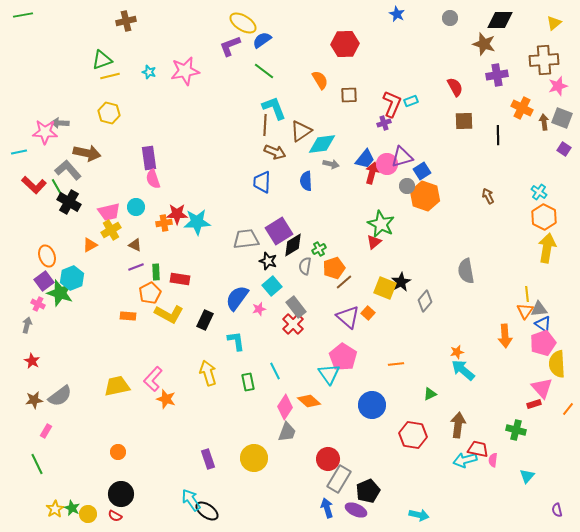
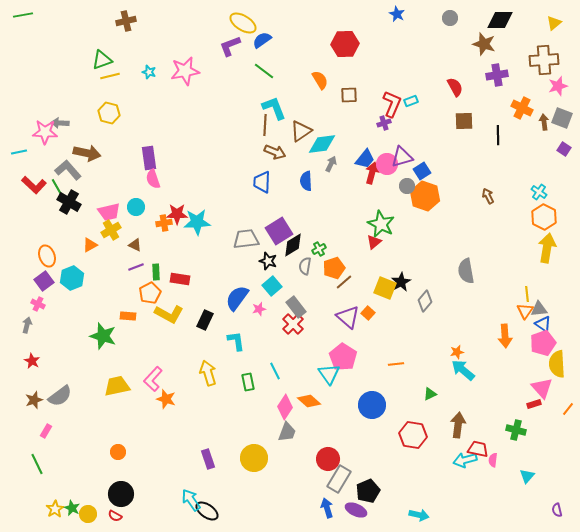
gray arrow at (331, 164): rotated 77 degrees counterclockwise
green star at (60, 293): moved 43 px right, 43 px down
brown star at (34, 400): rotated 12 degrees counterclockwise
